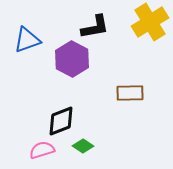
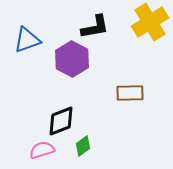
green diamond: rotated 70 degrees counterclockwise
